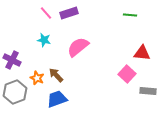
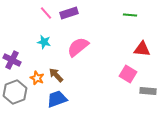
cyan star: moved 2 px down
red triangle: moved 4 px up
pink square: moved 1 px right; rotated 12 degrees counterclockwise
